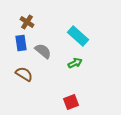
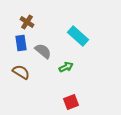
green arrow: moved 9 px left, 4 px down
brown semicircle: moved 3 px left, 2 px up
